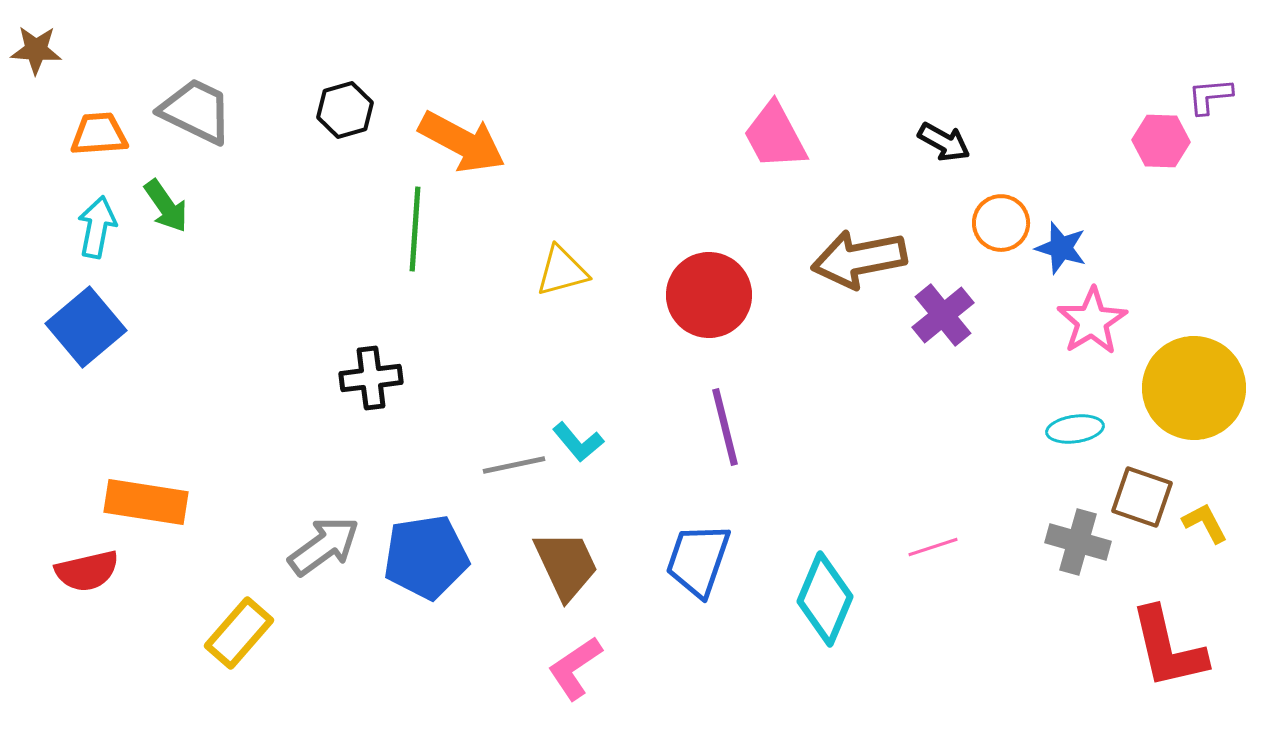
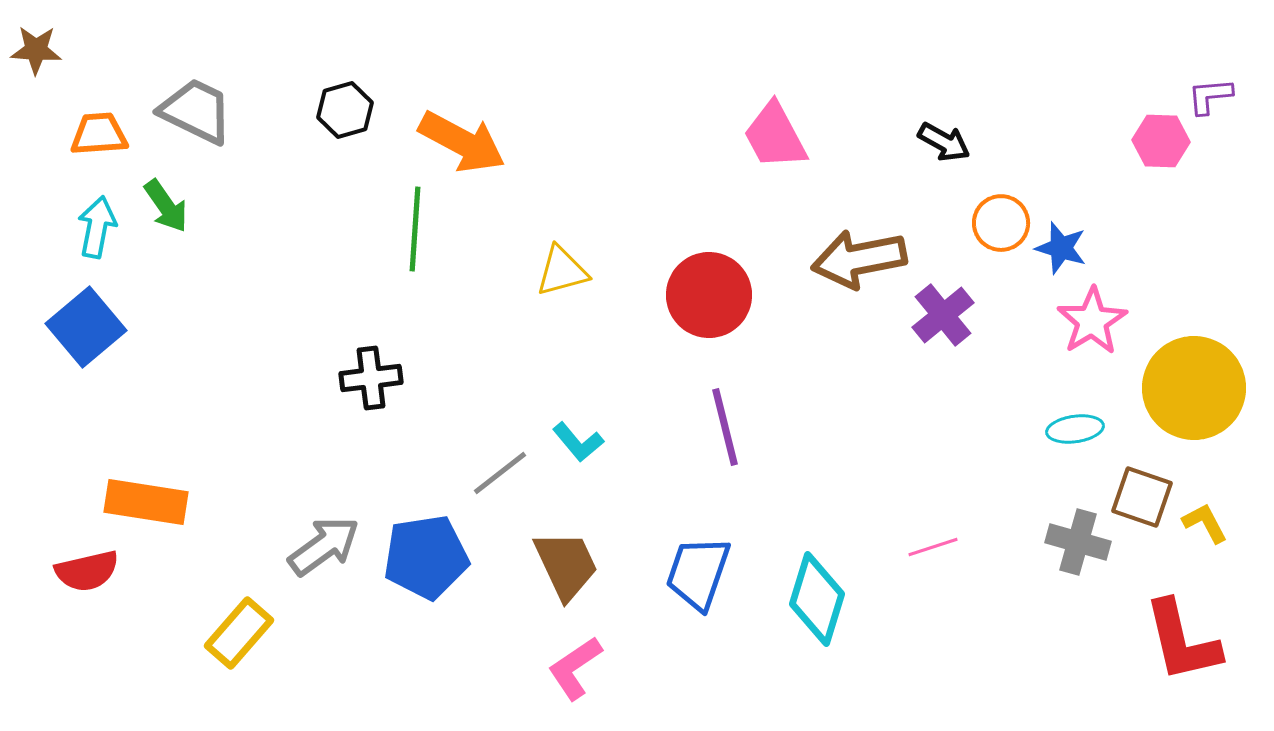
gray line: moved 14 px left, 8 px down; rotated 26 degrees counterclockwise
blue trapezoid: moved 13 px down
cyan diamond: moved 8 px left; rotated 6 degrees counterclockwise
red L-shape: moved 14 px right, 7 px up
